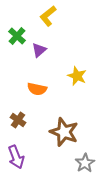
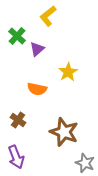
purple triangle: moved 2 px left, 1 px up
yellow star: moved 9 px left, 4 px up; rotated 18 degrees clockwise
gray star: rotated 18 degrees counterclockwise
